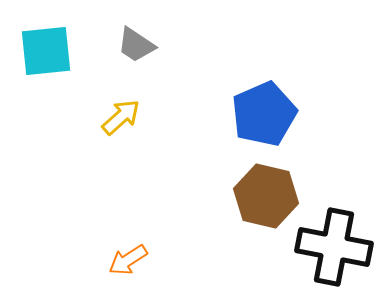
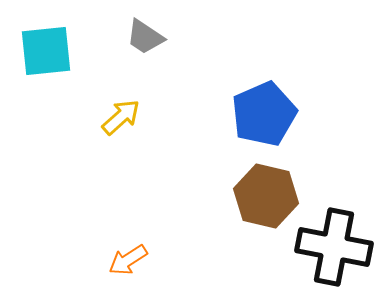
gray trapezoid: moved 9 px right, 8 px up
